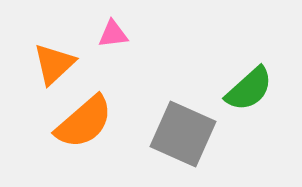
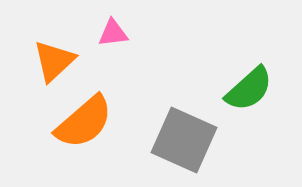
pink triangle: moved 1 px up
orange triangle: moved 3 px up
gray square: moved 1 px right, 6 px down
